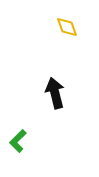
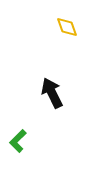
black arrow: moved 3 px left; rotated 12 degrees counterclockwise
